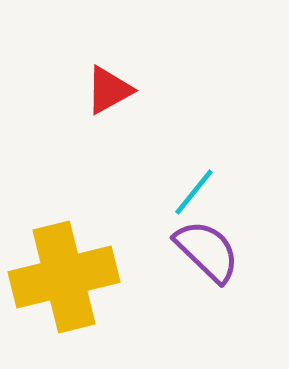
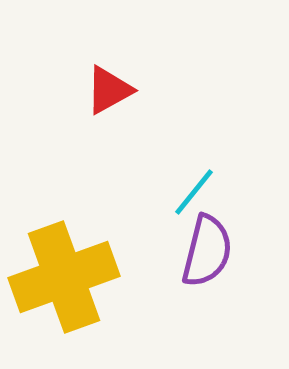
purple semicircle: rotated 60 degrees clockwise
yellow cross: rotated 6 degrees counterclockwise
